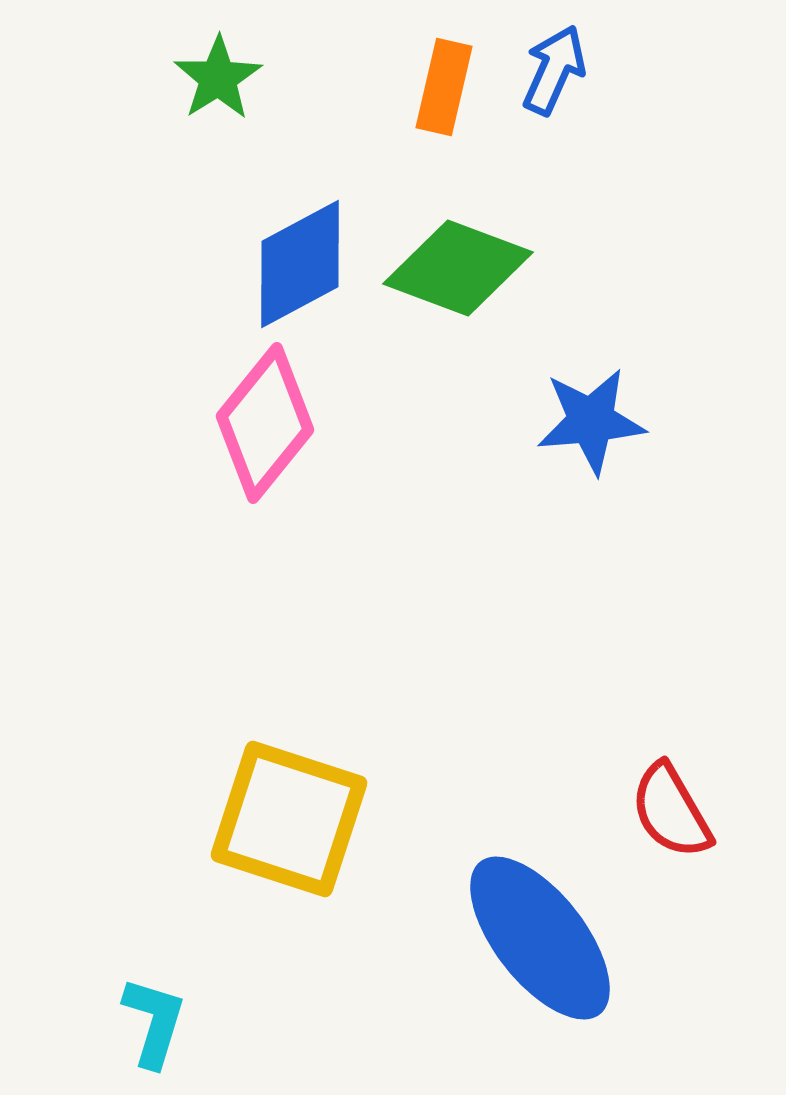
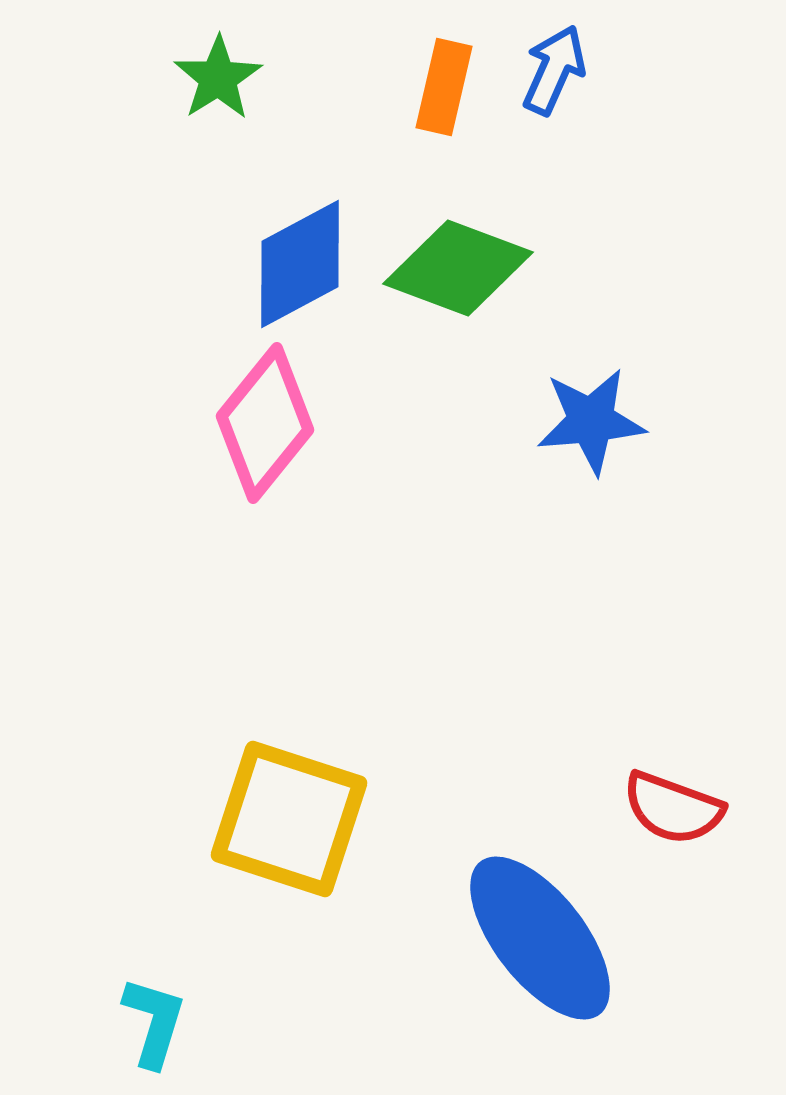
red semicircle: moved 2 px right, 3 px up; rotated 40 degrees counterclockwise
